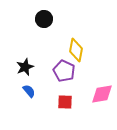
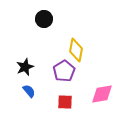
purple pentagon: rotated 15 degrees clockwise
